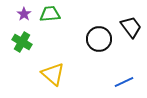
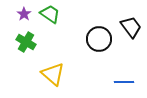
green trapezoid: rotated 40 degrees clockwise
green cross: moved 4 px right
blue line: rotated 24 degrees clockwise
